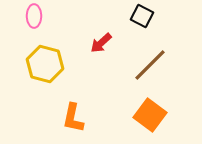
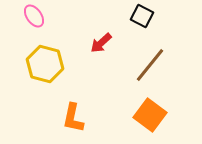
pink ellipse: rotated 35 degrees counterclockwise
brown line: rotated 6 degrees counterclockwise
